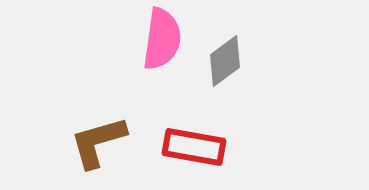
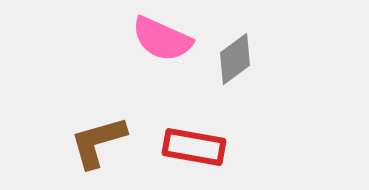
pink semicircle: rotated 106 degrees clockwise
gray diamond: moved 10 px right, 2 px up
